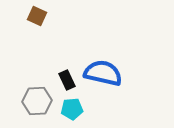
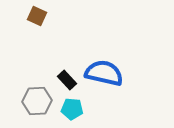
blue semicircle: moved 1 px right
black rectangle: rotated 18 degrees counterclockwise
cyan pentagon: rotated 10 degrees clockwise
